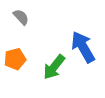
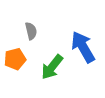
gray semicircle: moved 10 px right, 14 px down; rotated 30 degrees clockwise
green arrow: moved 2 px left
